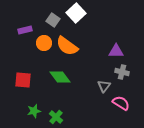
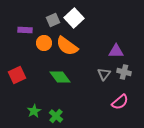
white square: moved 2 px left, 5 px down
gray square: rotated 32 degrees clockwise
purple rectangle: rotated 16 degrees clockwise
gray cross: moved 2 px right
red square: moved 6 px left, 5 px up; rotated 30 degrees counterclockwise
gray triangle: moved 12 px up
pink semicircle: moved 1 px left, 1 px up; rotated 108 degrees clockwise
green star: rotated 16 degrees counterclockwise
green cross: moved 1 px up
